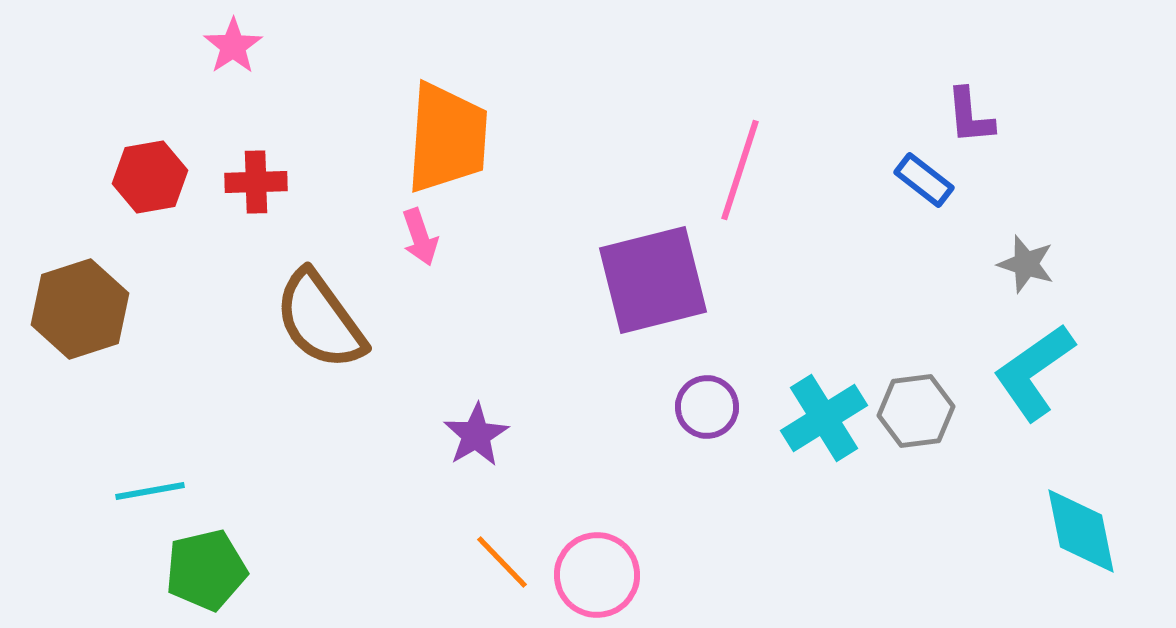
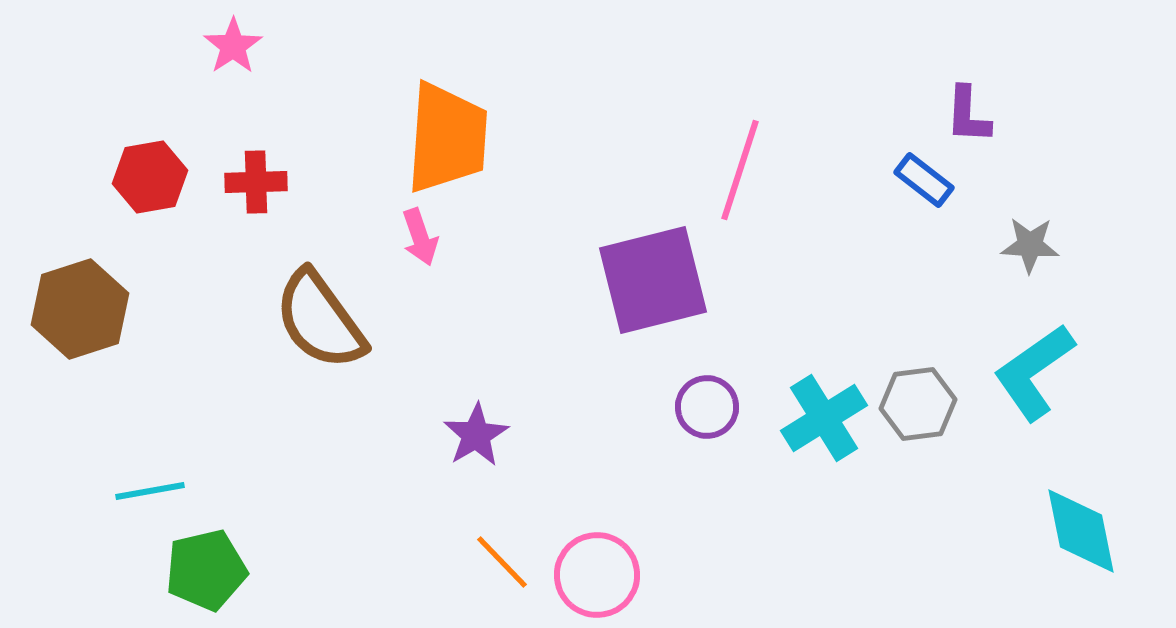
purple L-shape: moved 2 px left, 1 px up; rotated 8 degrees clockwise
gray star: moved 4 px right, 19 px up; rotated 14 degrees counterclockwise
gray hexagon: moved 2 px right, 7 px up
